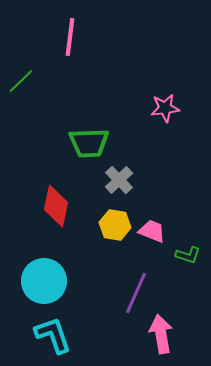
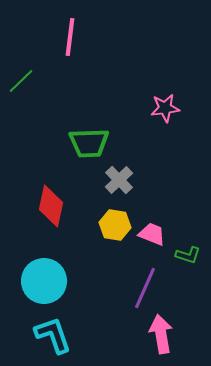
red diamond: moved 5 px left
pink trapezoid: moved 3 px down
purple line: moved 9 px right, 5 px up
